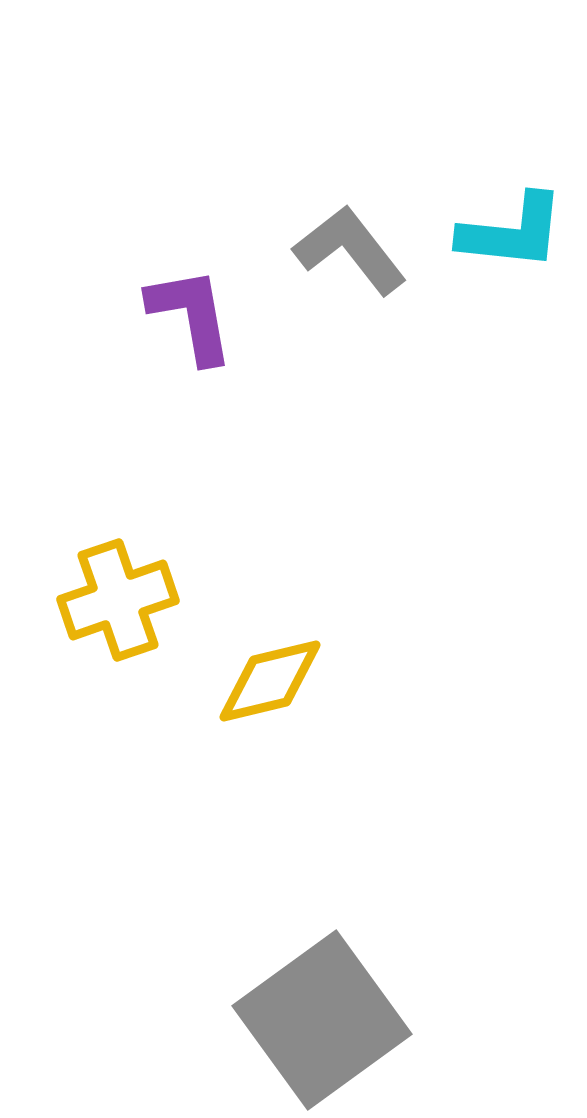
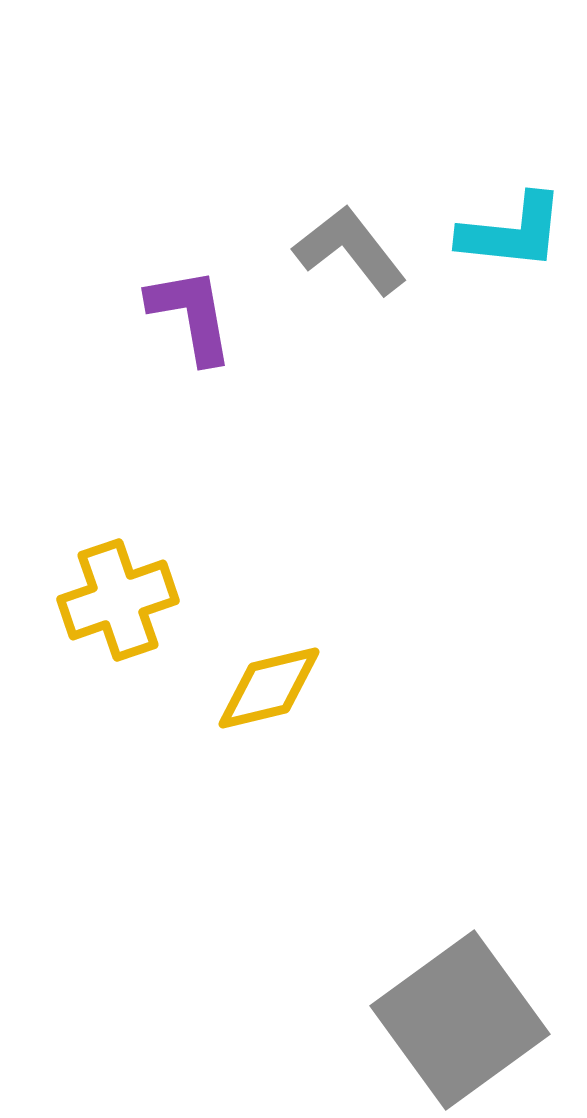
yellow diamond: moved 1 px left, 7 px down
gray square: moved 138 px right
